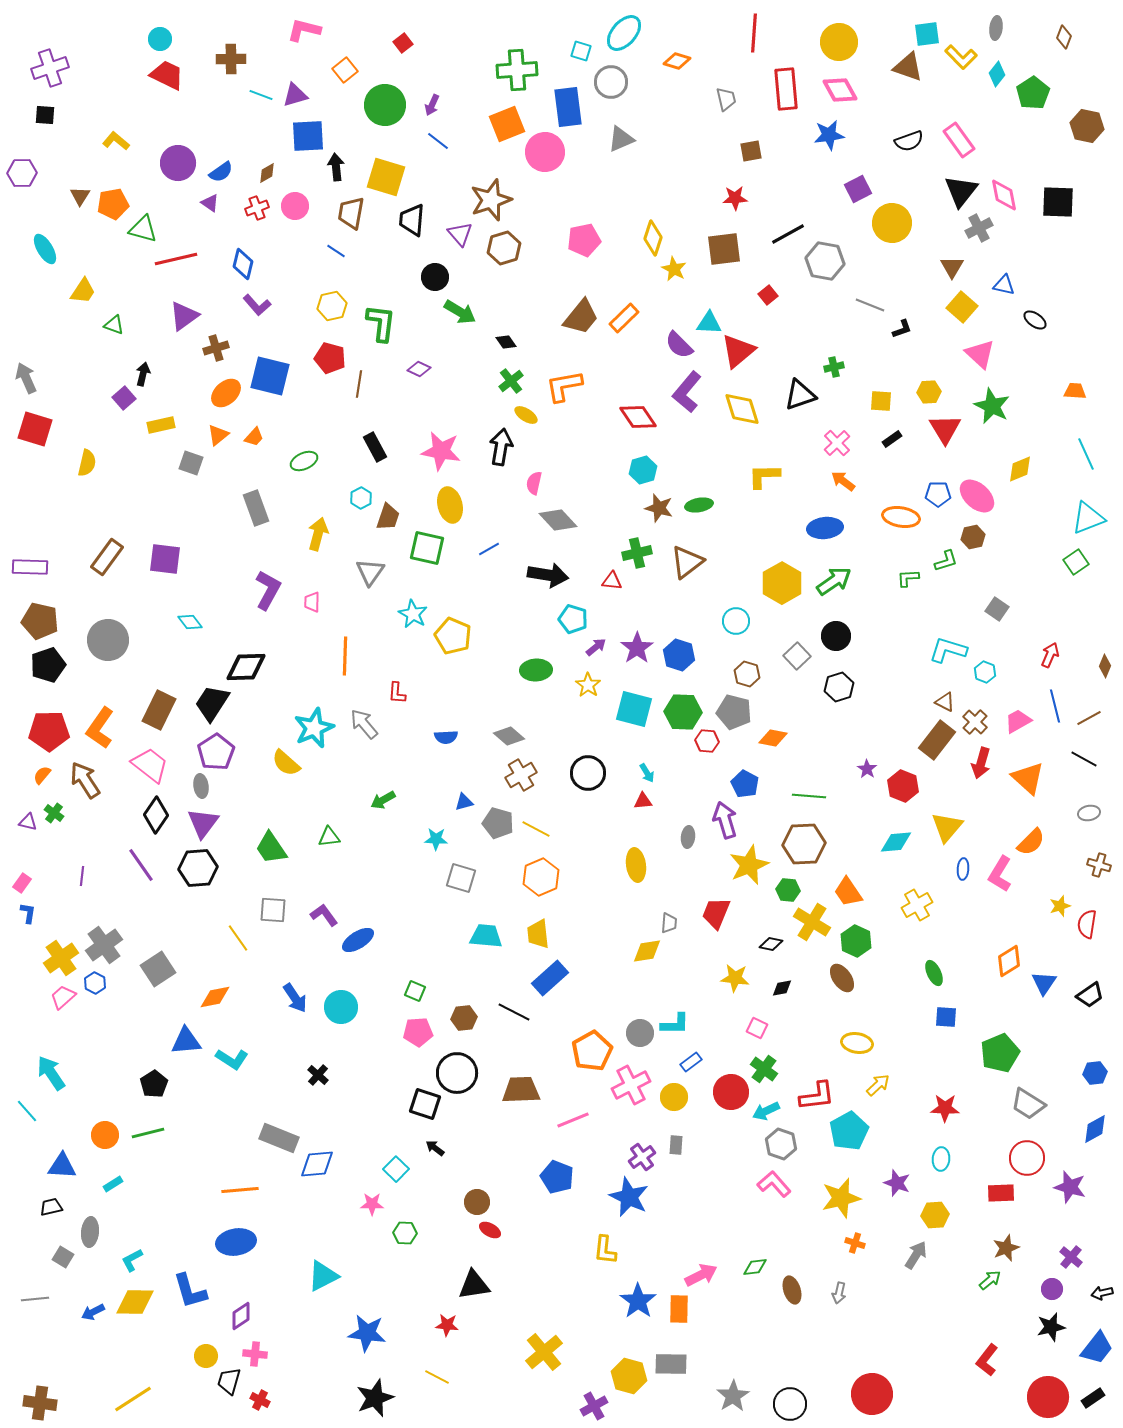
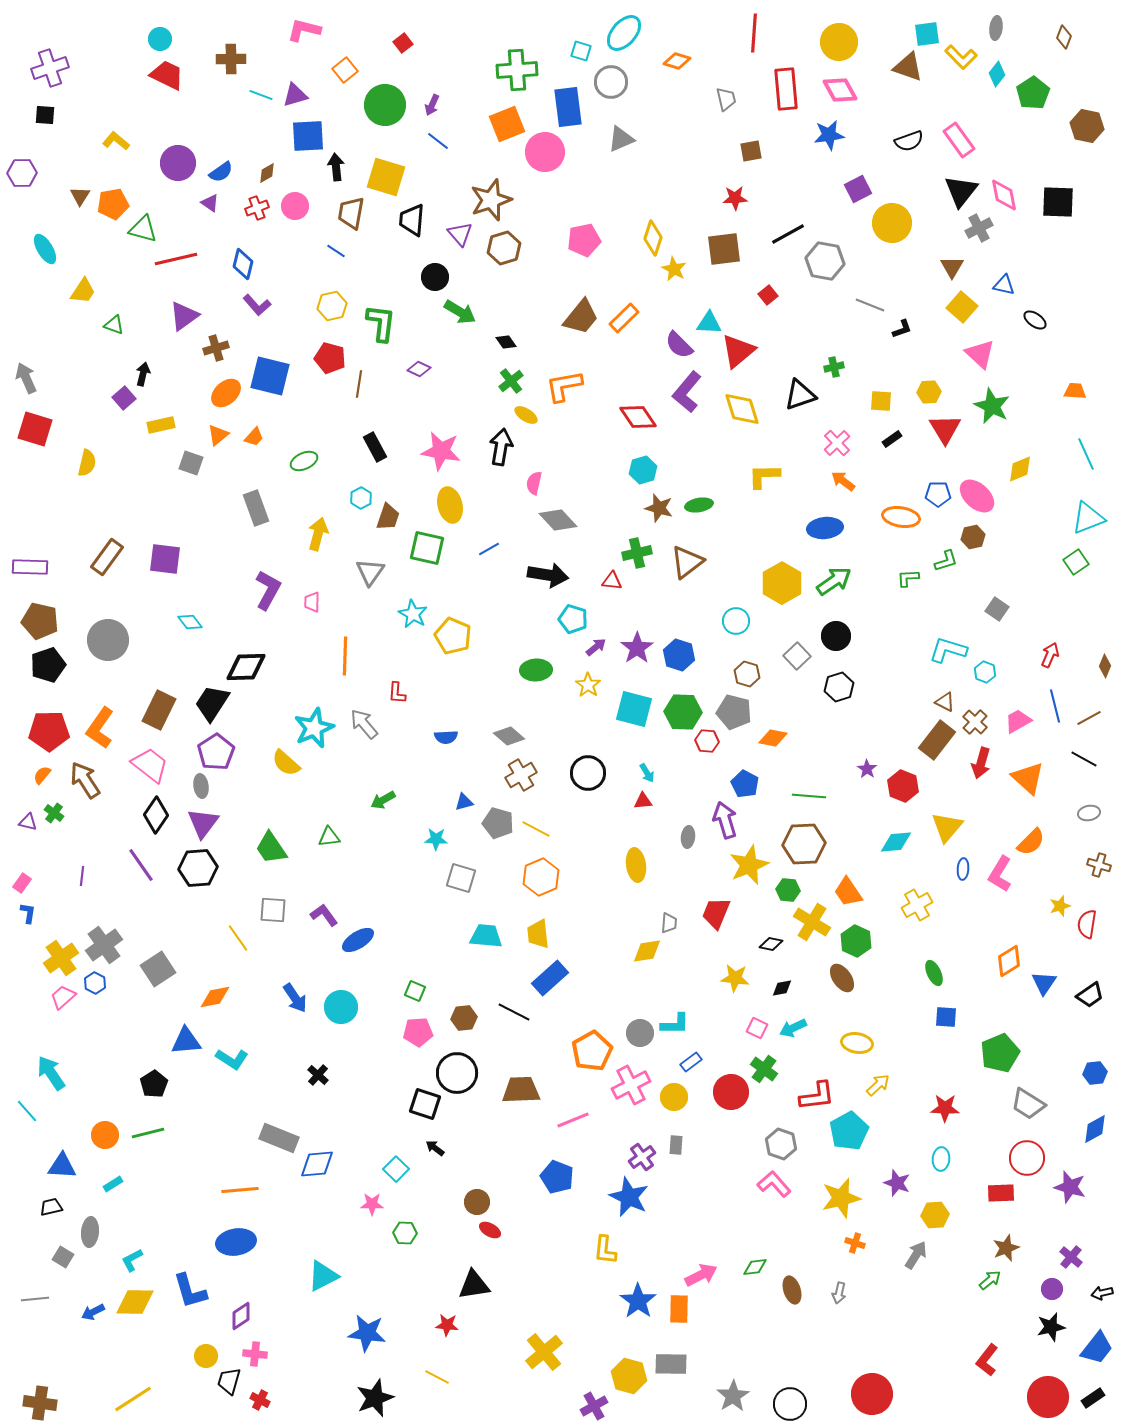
cyan arrow at (766, 1111): moved 27 px right, 83 px up
